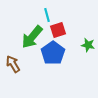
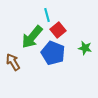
red square: rotated 21 degrees counterclockwise
green star: moved 3 px left, 3 px down
blue pentagon: rotated 15 degrees counterclockwise
brown arrow: moved 2 px up
